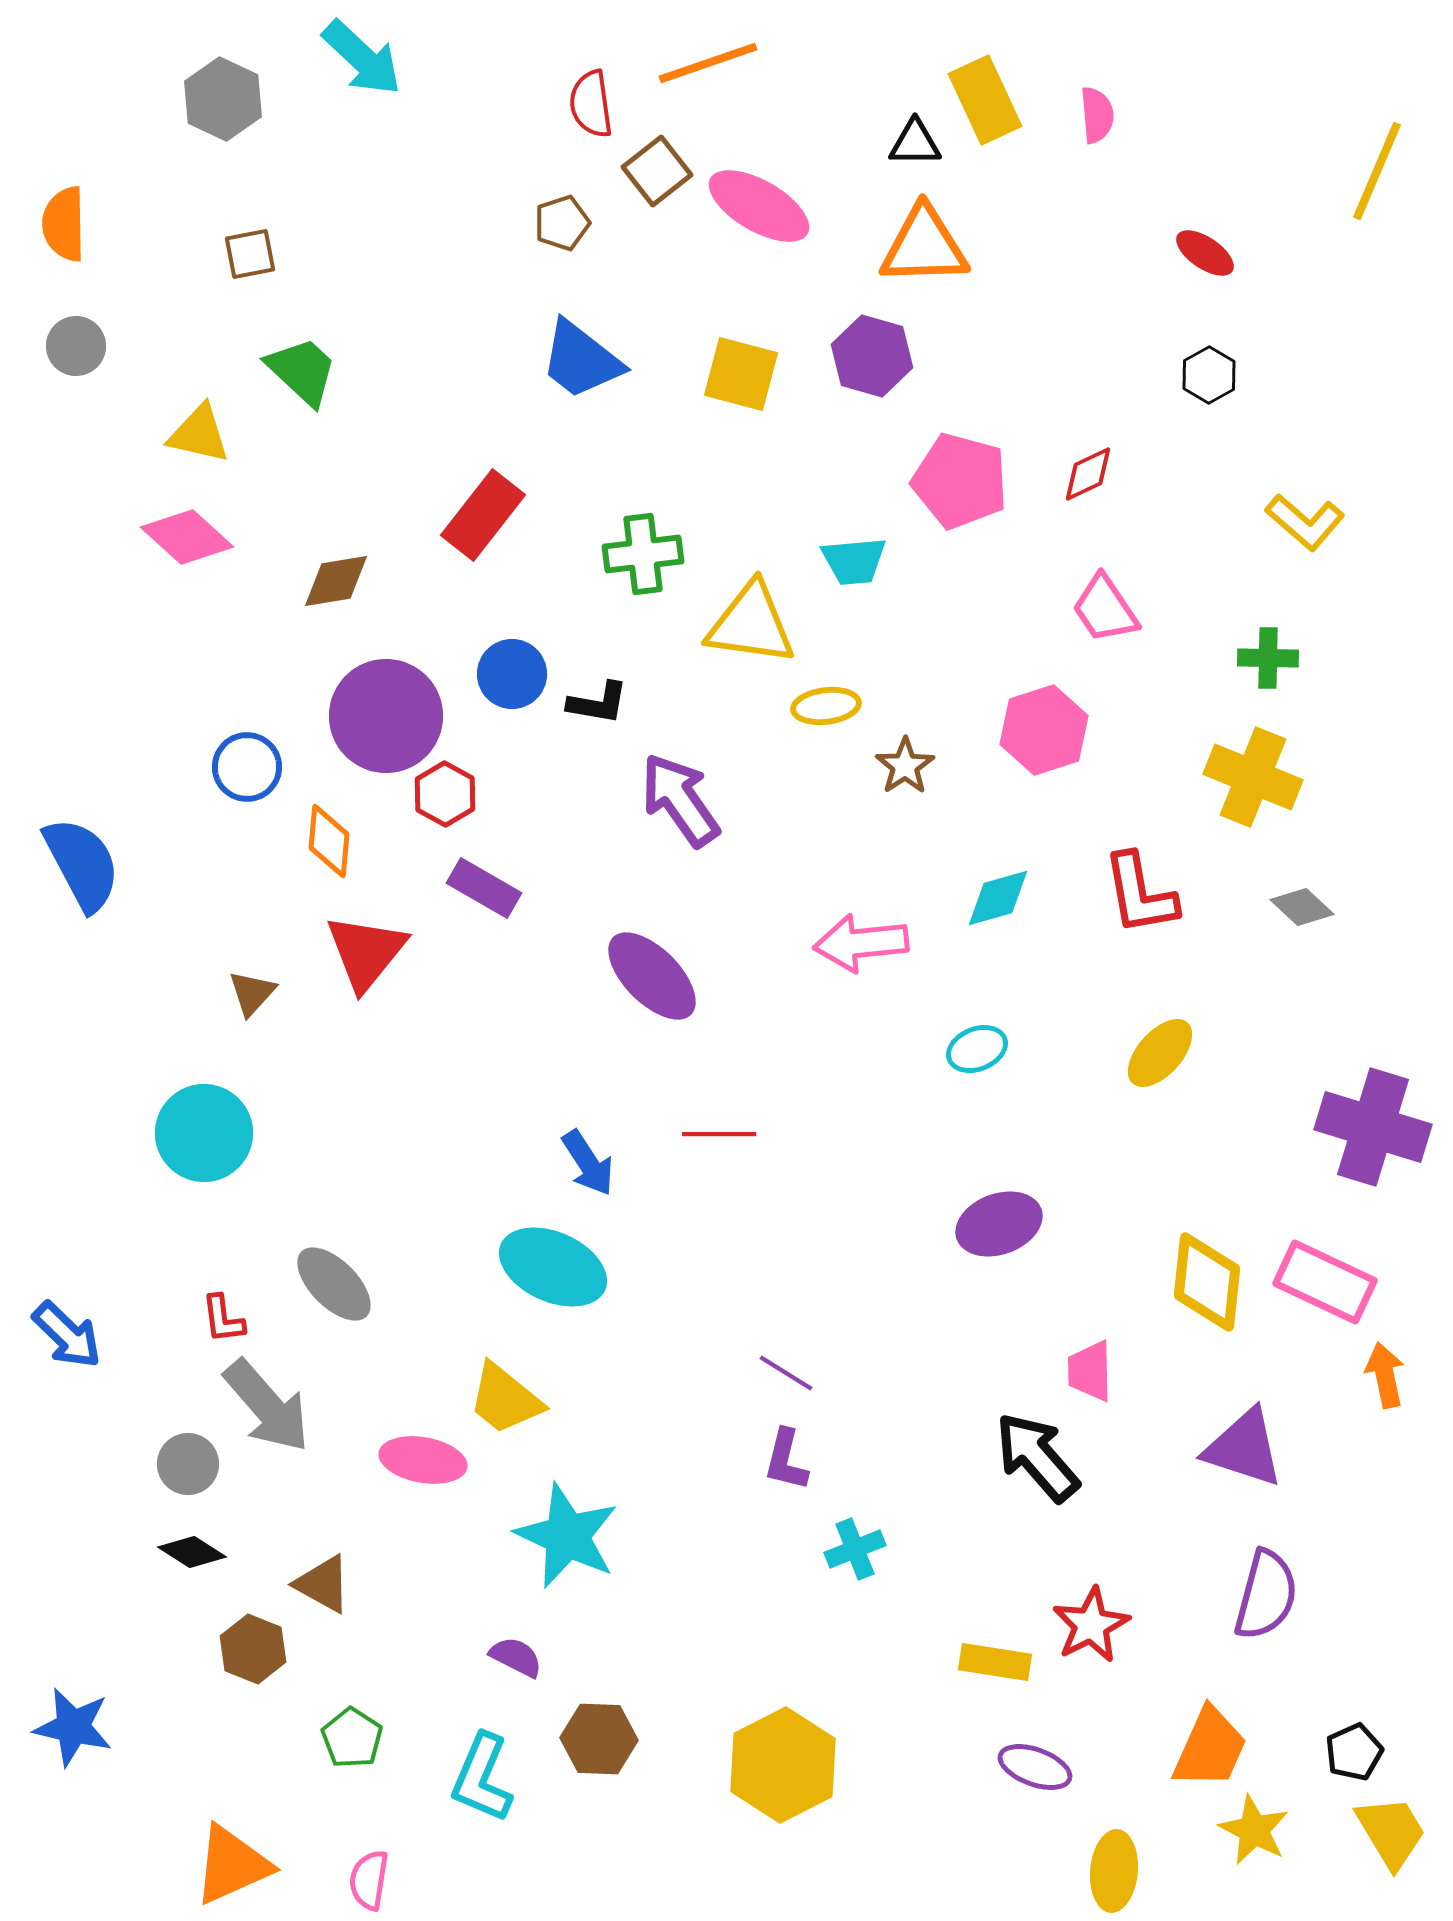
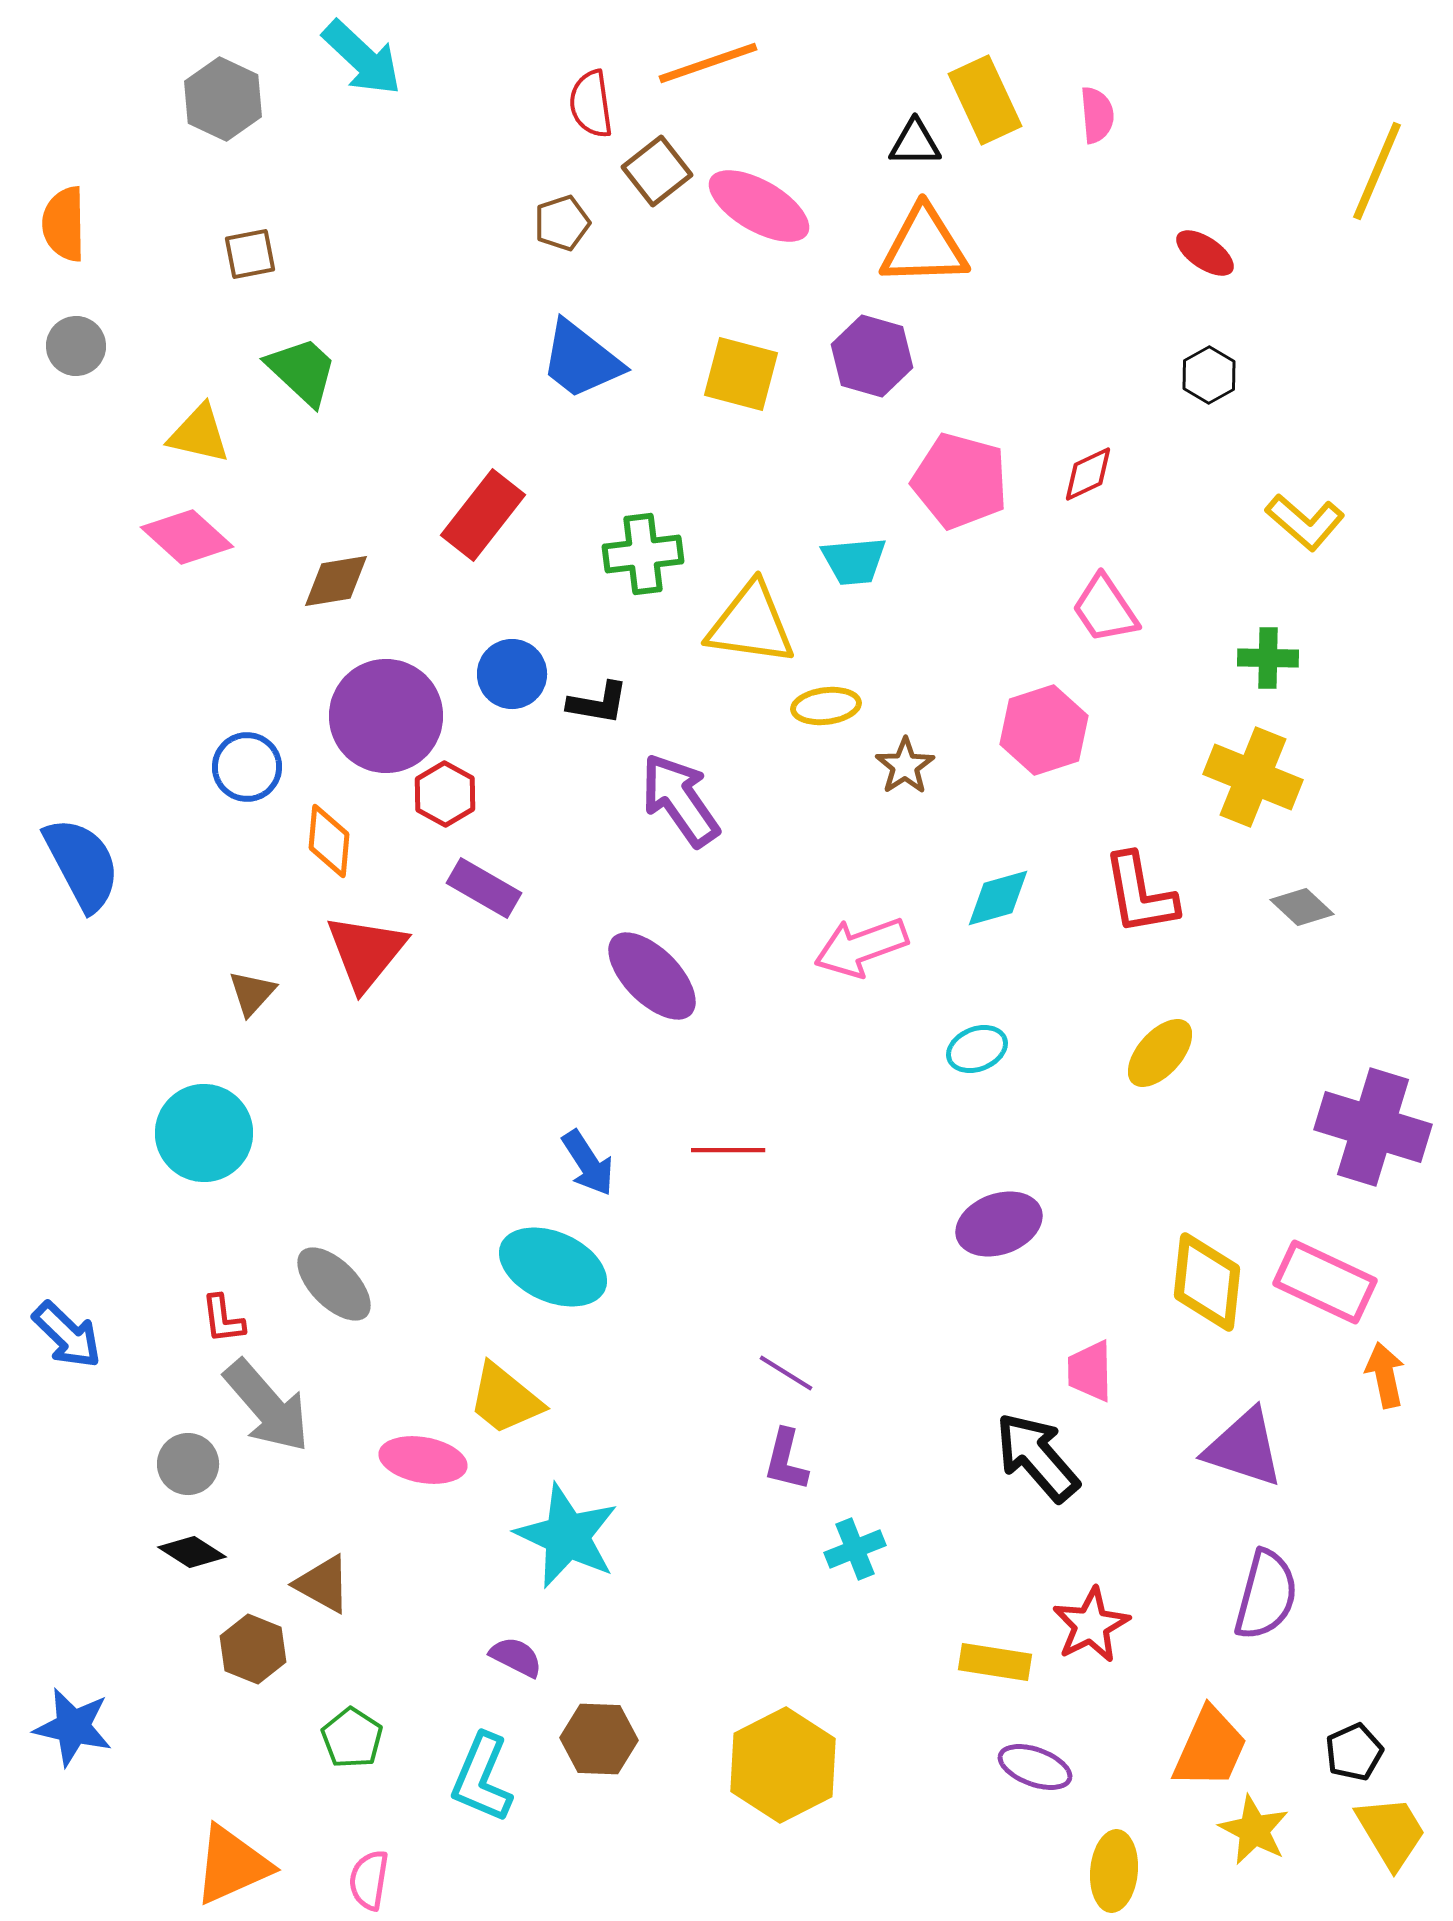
pink arrow at (861, 943): moved 4 px down; rotated 14 degrees counterclockwise
red line at (719, 1134): moved 9 px right, 16 px down
